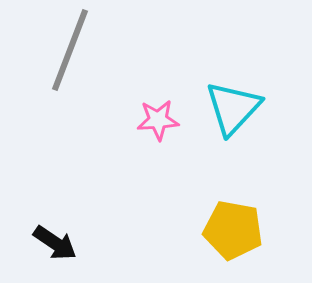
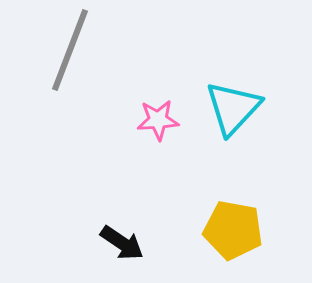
black arrow: moved 67 px right
